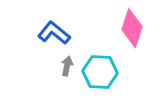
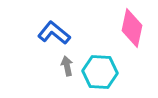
pink diamond: rotated 6 degrees counterclockwise
gray arrow: rotated 24 degrees counterclockwise
